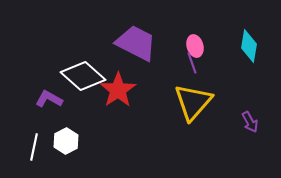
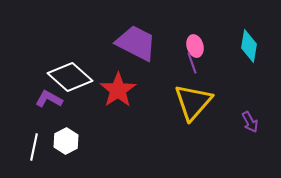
white diamond: moved 13 px left, 1 px down
